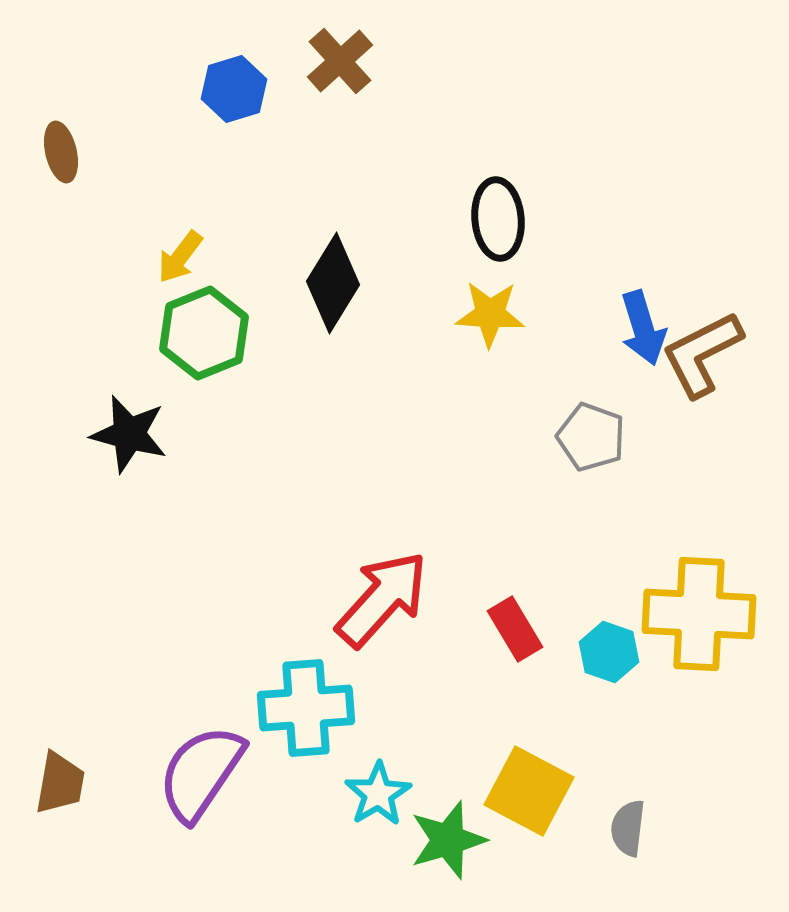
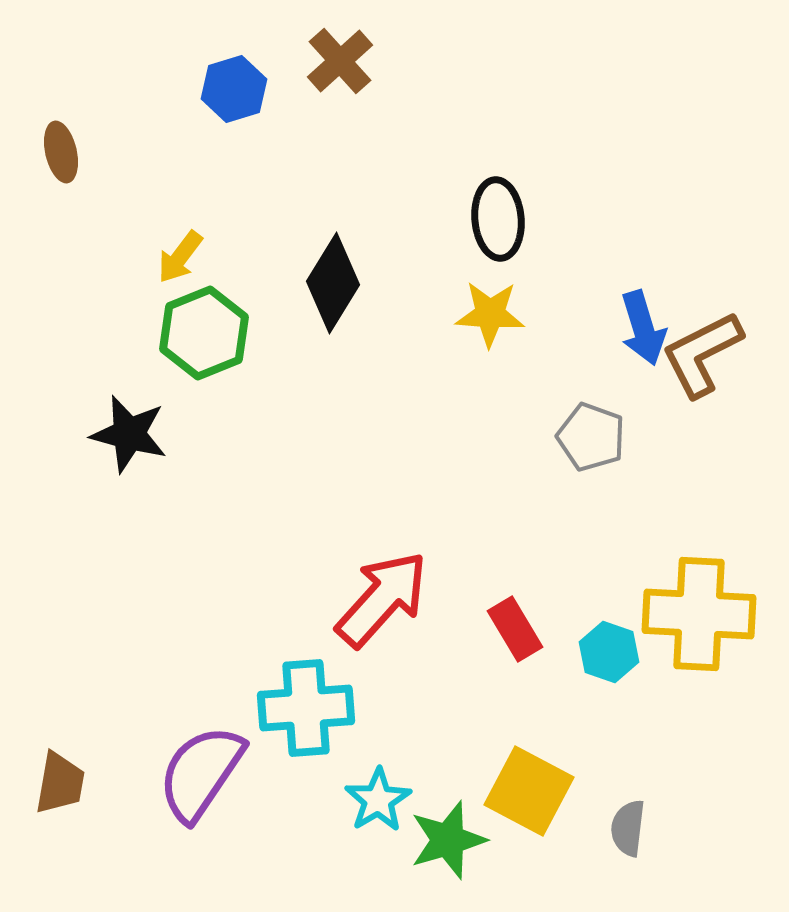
cyan star: moved 6 px down
